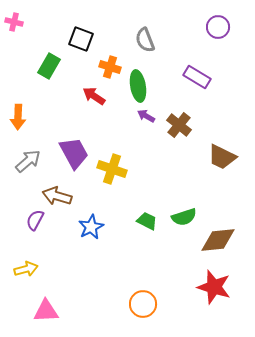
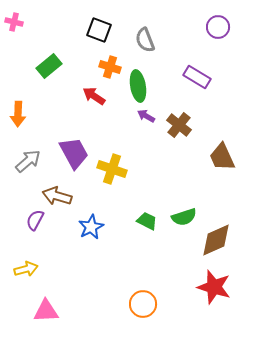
black square: moved 18 px right, 9 px up
green rectangle: rotated 20 degrees clockwise
orange arrow: moved 3 px up
brown trapezoid: rotated 40 degrees clockwise
brown diamond: moved 2 px left; rotated 18 degrees counterclockwise
